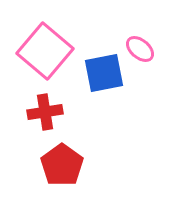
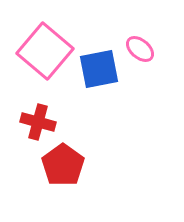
blue square: moved 5 px left, 4 px up
red cross: moved 7 px left, 10 px down; rotated 24 degrees clockwise
red pentagon: moved 1 px right
